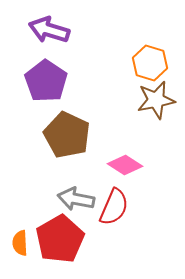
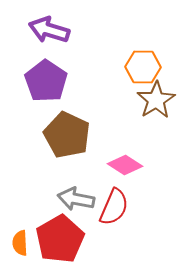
orange hexagon: moved 7 px left, 4 px down; rotated 16 degrees counterclockwise
brown star: rotated 21 degrees counterclockwise
